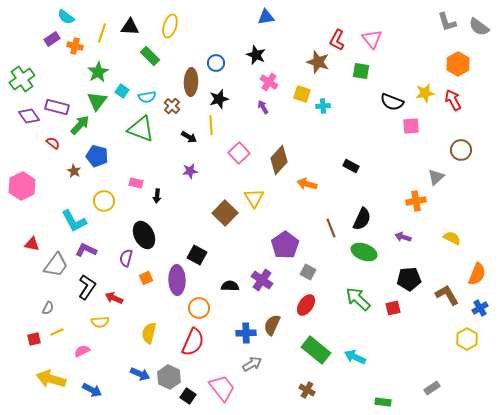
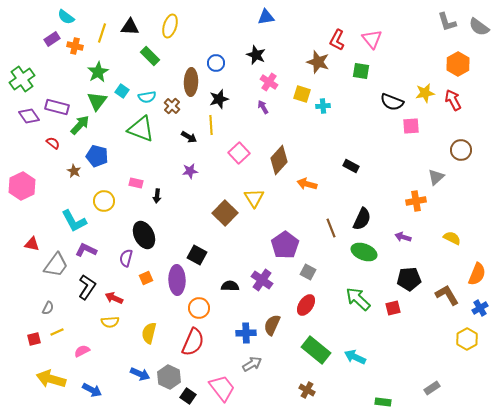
yellow semicircle at (100, 322): moved 10 px right
